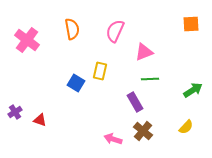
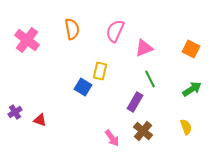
orange square: moved 25 px down; rotated 30 degrees clockwise
pink triangle: moved 4 px up
green line: rotated 66 degrees clockwise
blue square: moved 7 px right, 4 px down
green arrow: moved 1 px left, 1 px up
purple rectangle: rotated 60 degrees clockwise
yellow semicircle: rotated 63 degrees counterclockwise
pink arrow: moved 1 px left, 1 px up; rotated 144 degrees counterclockwise
